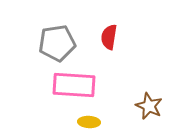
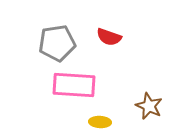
red semicircle: rotated 80 degrees counterclockwise
yellow ellipse: moved 11 px right
